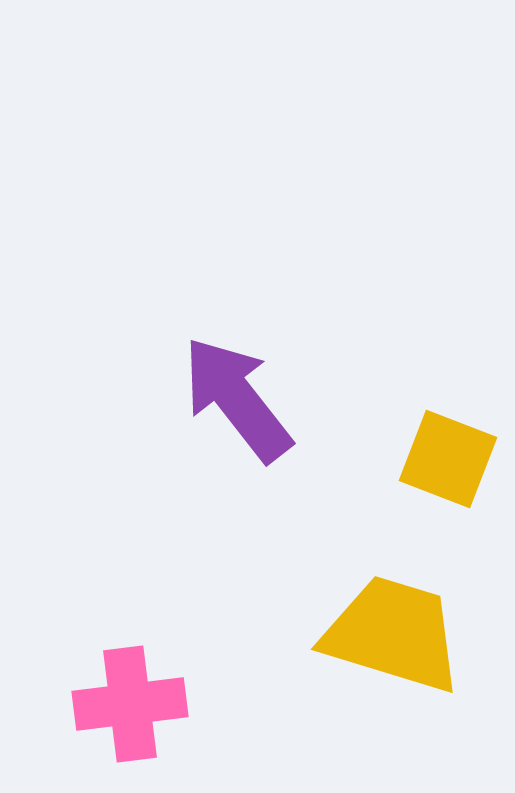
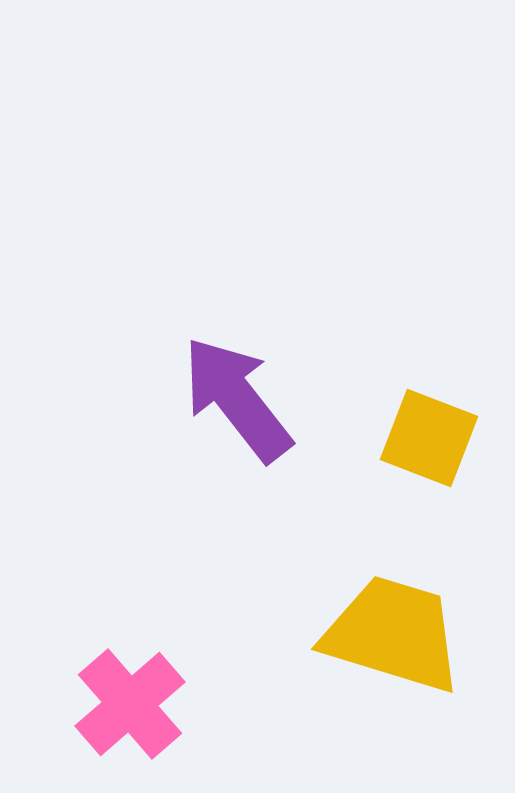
yellow square: moved 19 px left, 21 px up
pink cross: rotated 34 degrees counterclockwise
